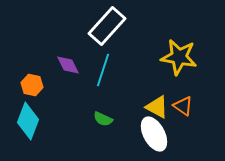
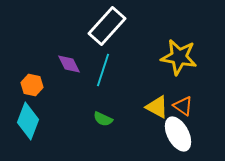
purple diamond: moved 1 px right, 1 px up
white ellipse: moved 24 px right
